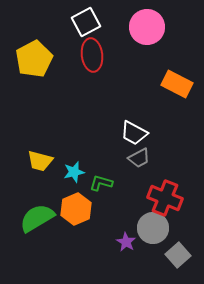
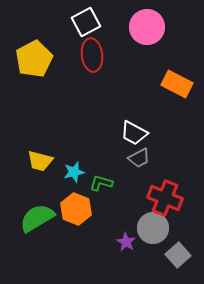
orange hexagon: rotated 16 degrees counterclockwise
